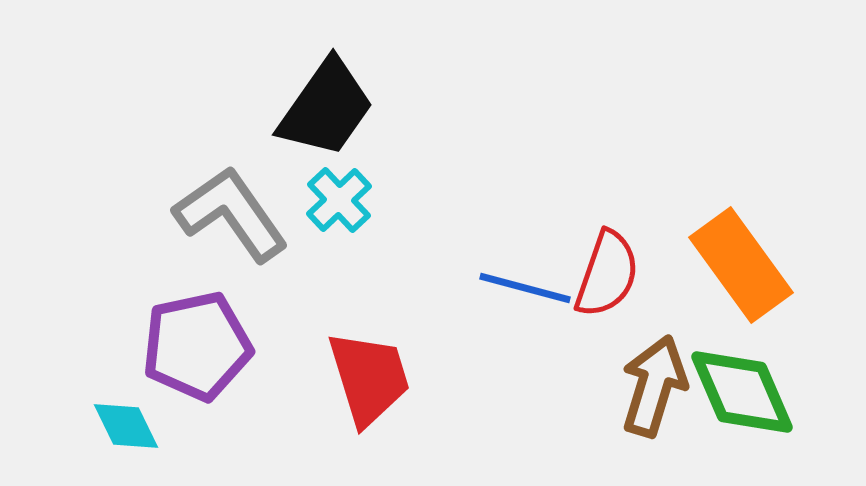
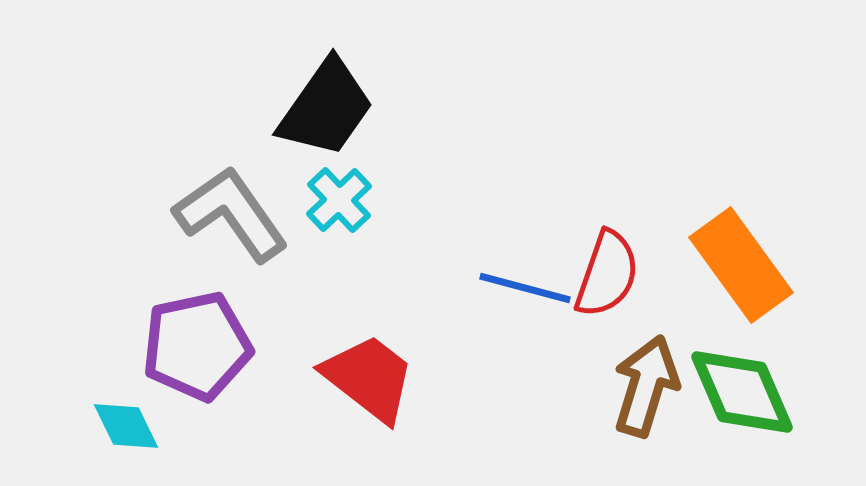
red trapezoid: rotated 35 degrees counterclockwise
brown arrow: moved 8 px left
